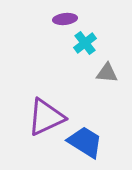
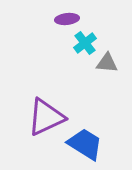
purple ellipse: moved 2 px right
gray triangle: moved 10 px up
blue trapezoid: moved 2 px down
